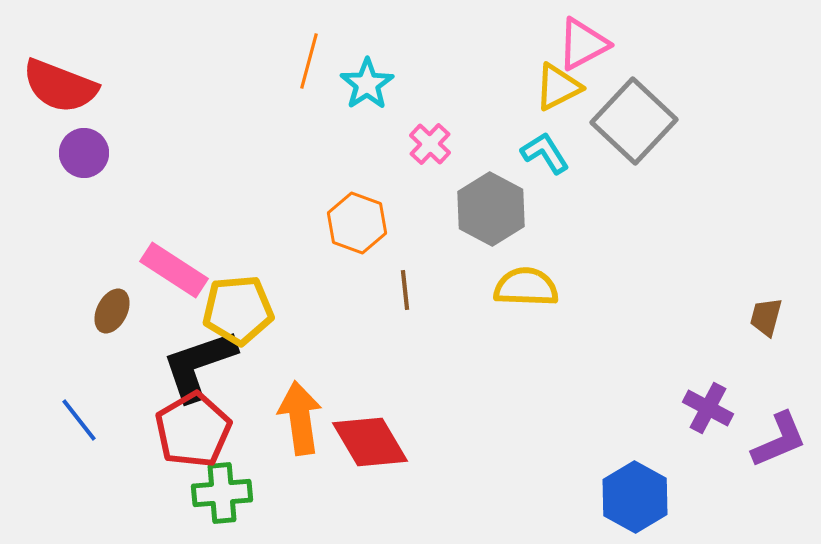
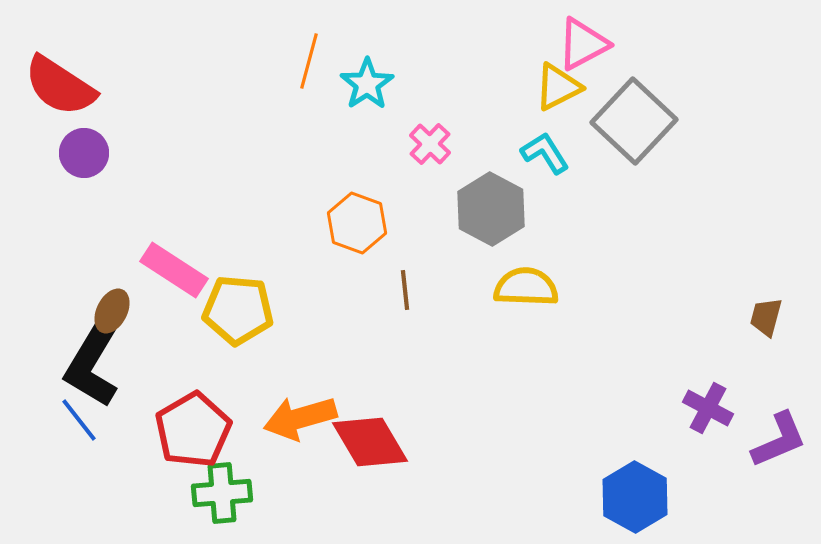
red semicircle: rotated 12 degrees clockwise
yellow pentagon: rotated 10 degrees clockwise
black L-shape: moved 107 px left; rotated 40 degrees counterclockwise
orange arrow: rotated 98 degrees counterclockwise
